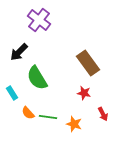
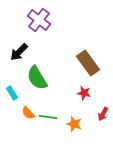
red arrow: rotated 56 degrees clockwise
